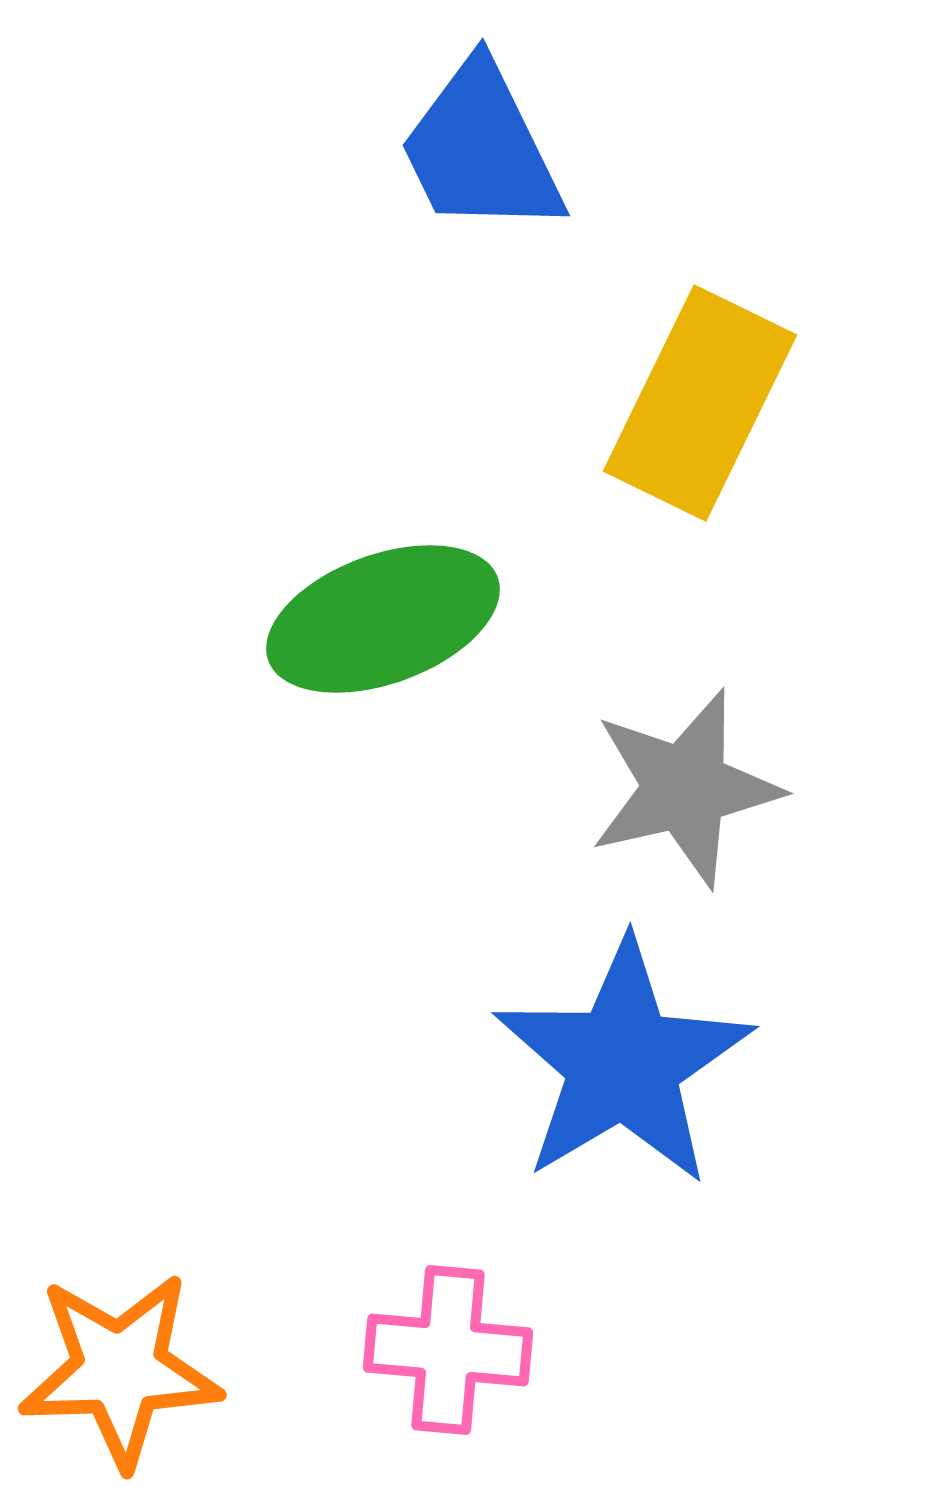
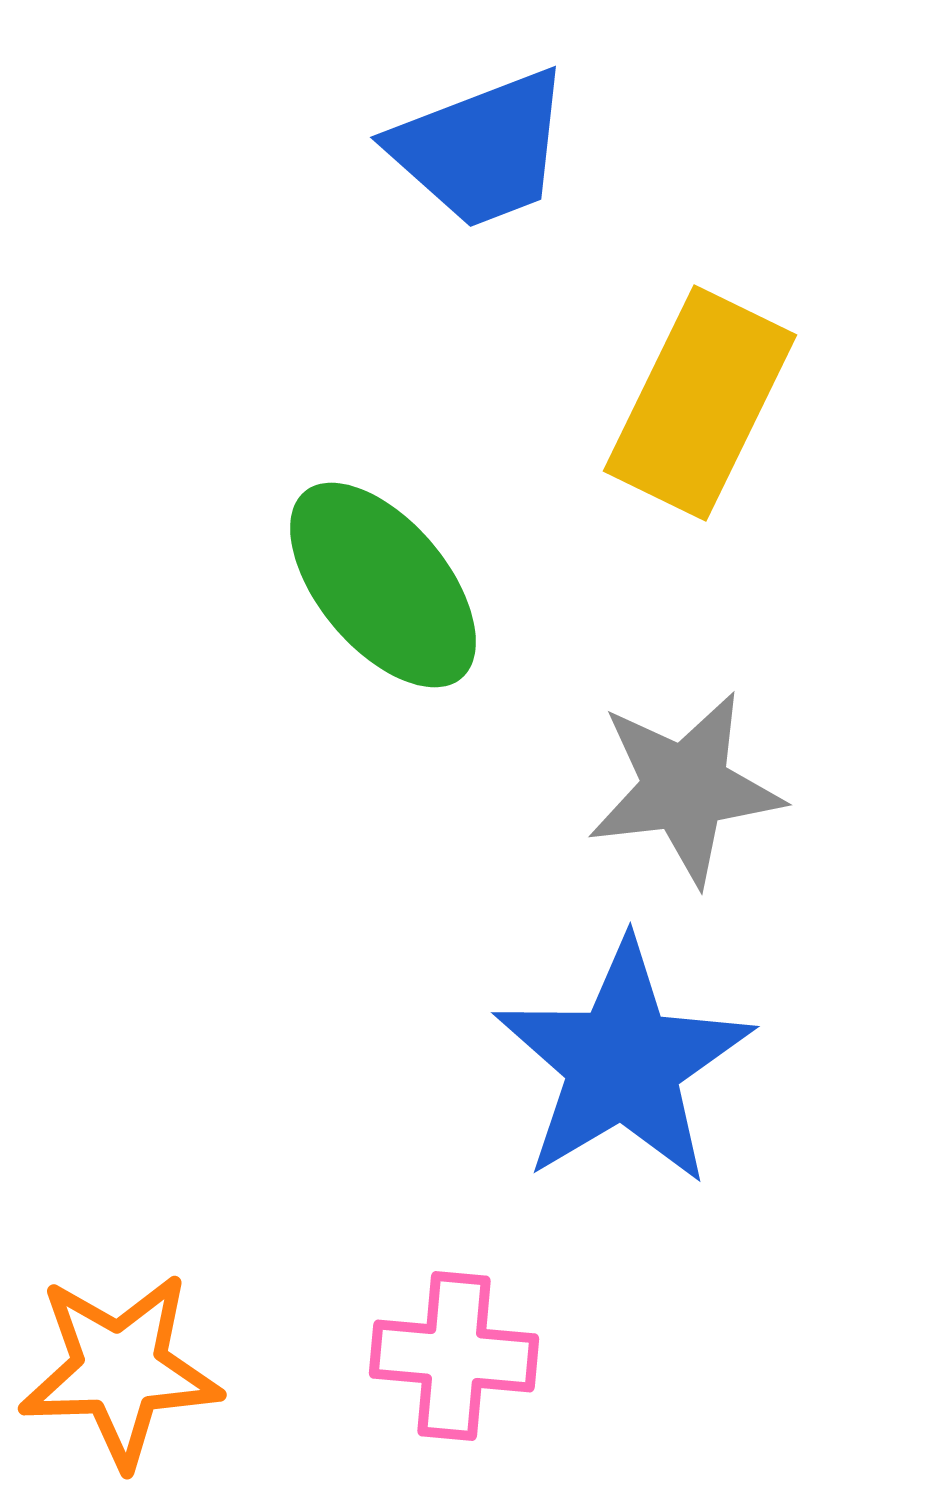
blue trapezoid: rotated 85 degrees counterclockwise
green ellipse: moved 34 px up; rotated 70 degrees clockwise
gray star: rotated 6 degrees clockwise
pink cross: moved 6 px right, 6 px down
